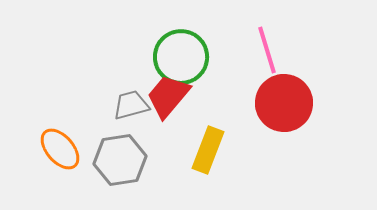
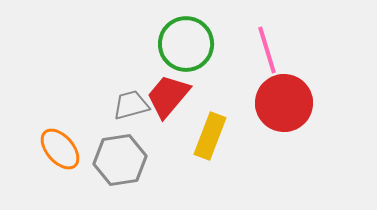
green circle: moved 5 px right, 13 px up
yellow rectangle: moved 2 px right, 14 px up
